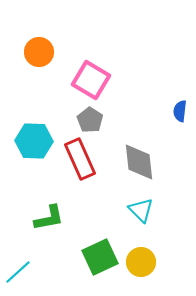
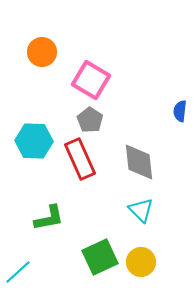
orange circle: moved 3 px right
